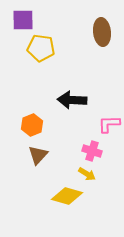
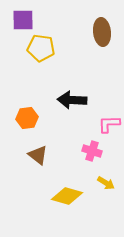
orange hexagon: moved 5 px left, 7 px up; rotated 15 degrees clockwise
brown triangle: rotated 35 degrees counterclockwise
yellow arrow: moved 19 px right, 9 px down
